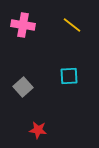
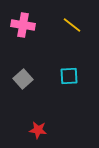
gray square: moved 8 px up
